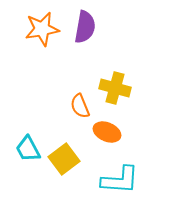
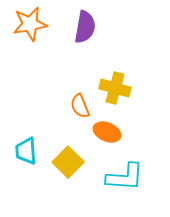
orange star: moved 12 px left, 5 px up
cyan trapezoid: moved 2 px left, 2 px down; rotated 24 degrees clockwise
yellow square: moved 4 px right, 3 px down; rotated 8 degrees counterclockwise
cyan L-shape: moved 5 px right, 3 px up
